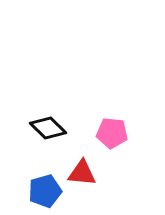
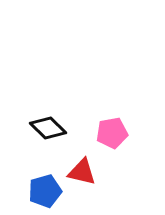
pink pentagon: rotated 16 degrees counterclockwise
red triangle: moved 1 px up; rotated 8 degrees clockwise
